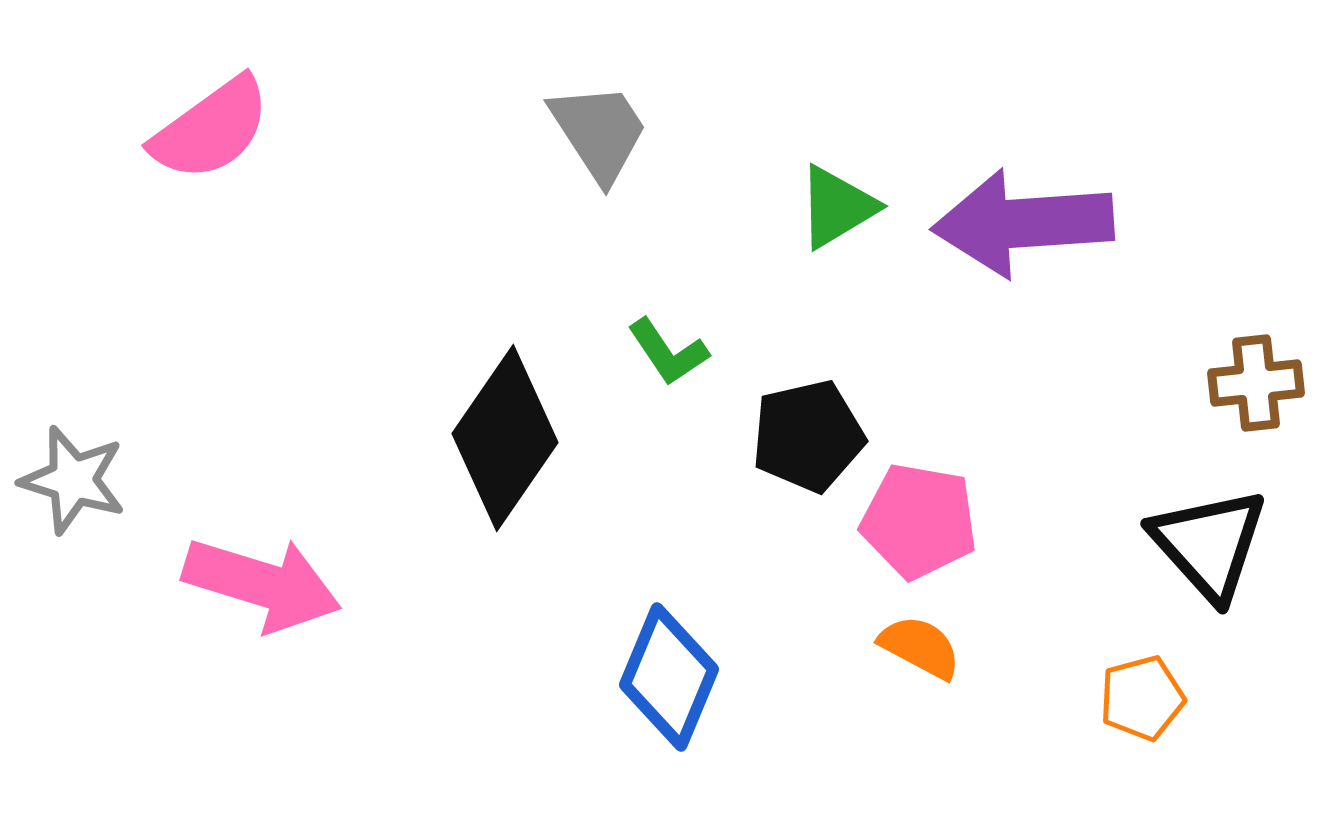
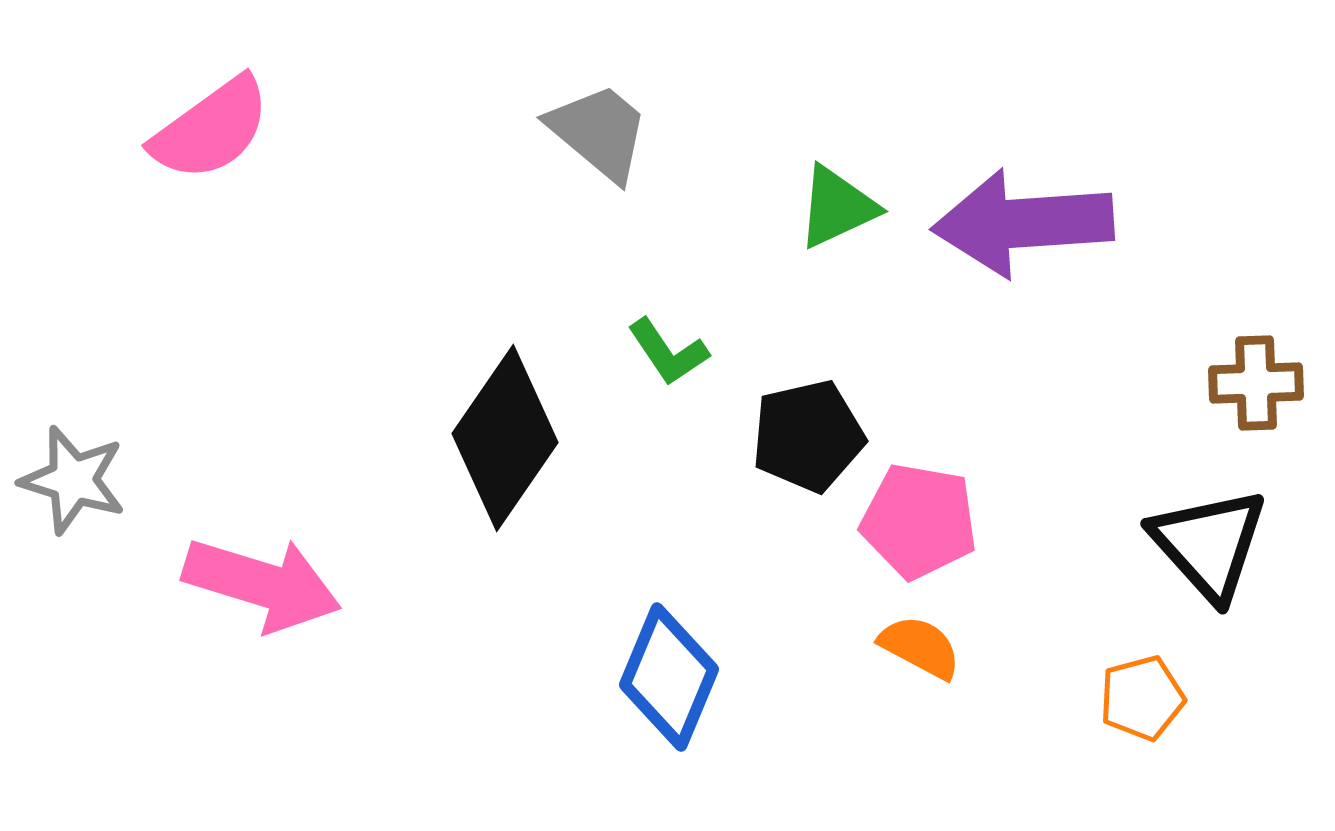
gray trapezoid: rotated 17 degrees counterclockwise
green triangle: rotated 6 degrees clockwise
brown cross: rotated 4 degrees clockwise
